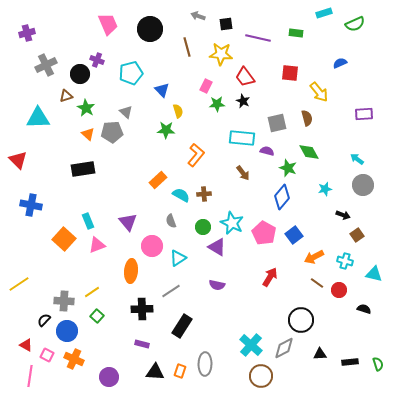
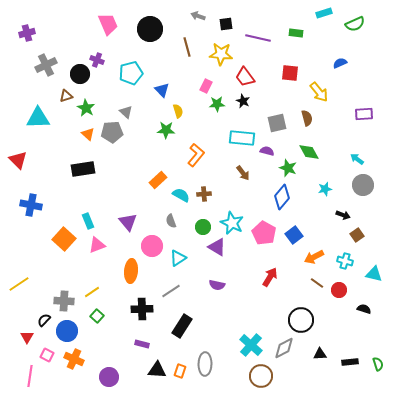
red triangle at (26, 345): moved 1 px right, 8 px up; rotated 32 degrees clockwise
black triangle at (155, 372): moved 2 px right, 2 px up
